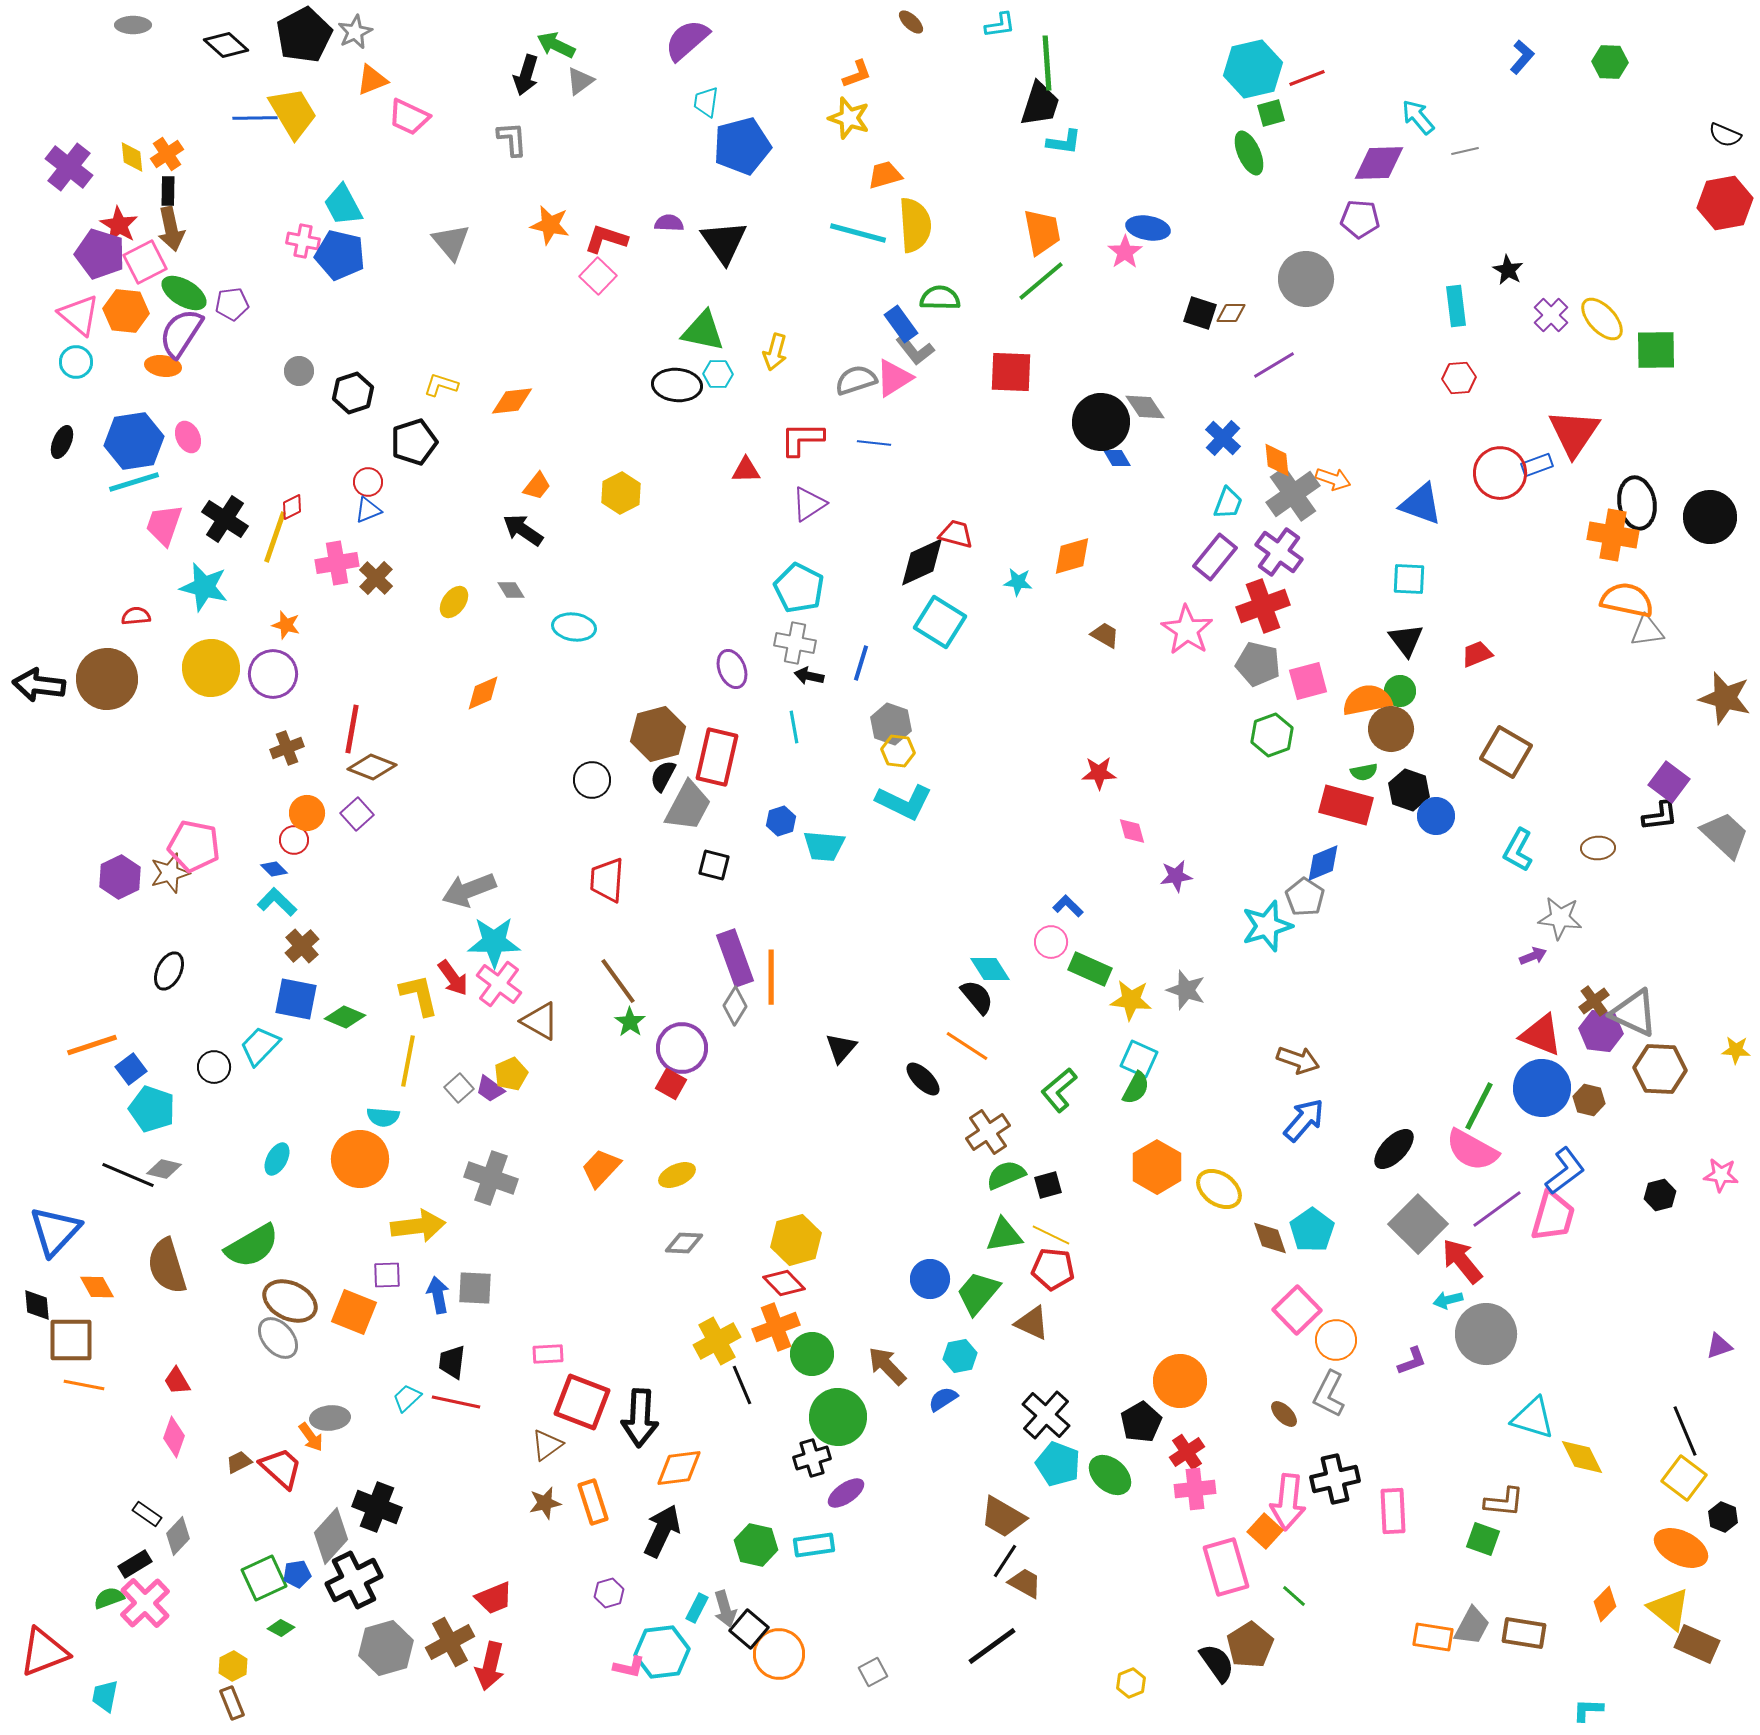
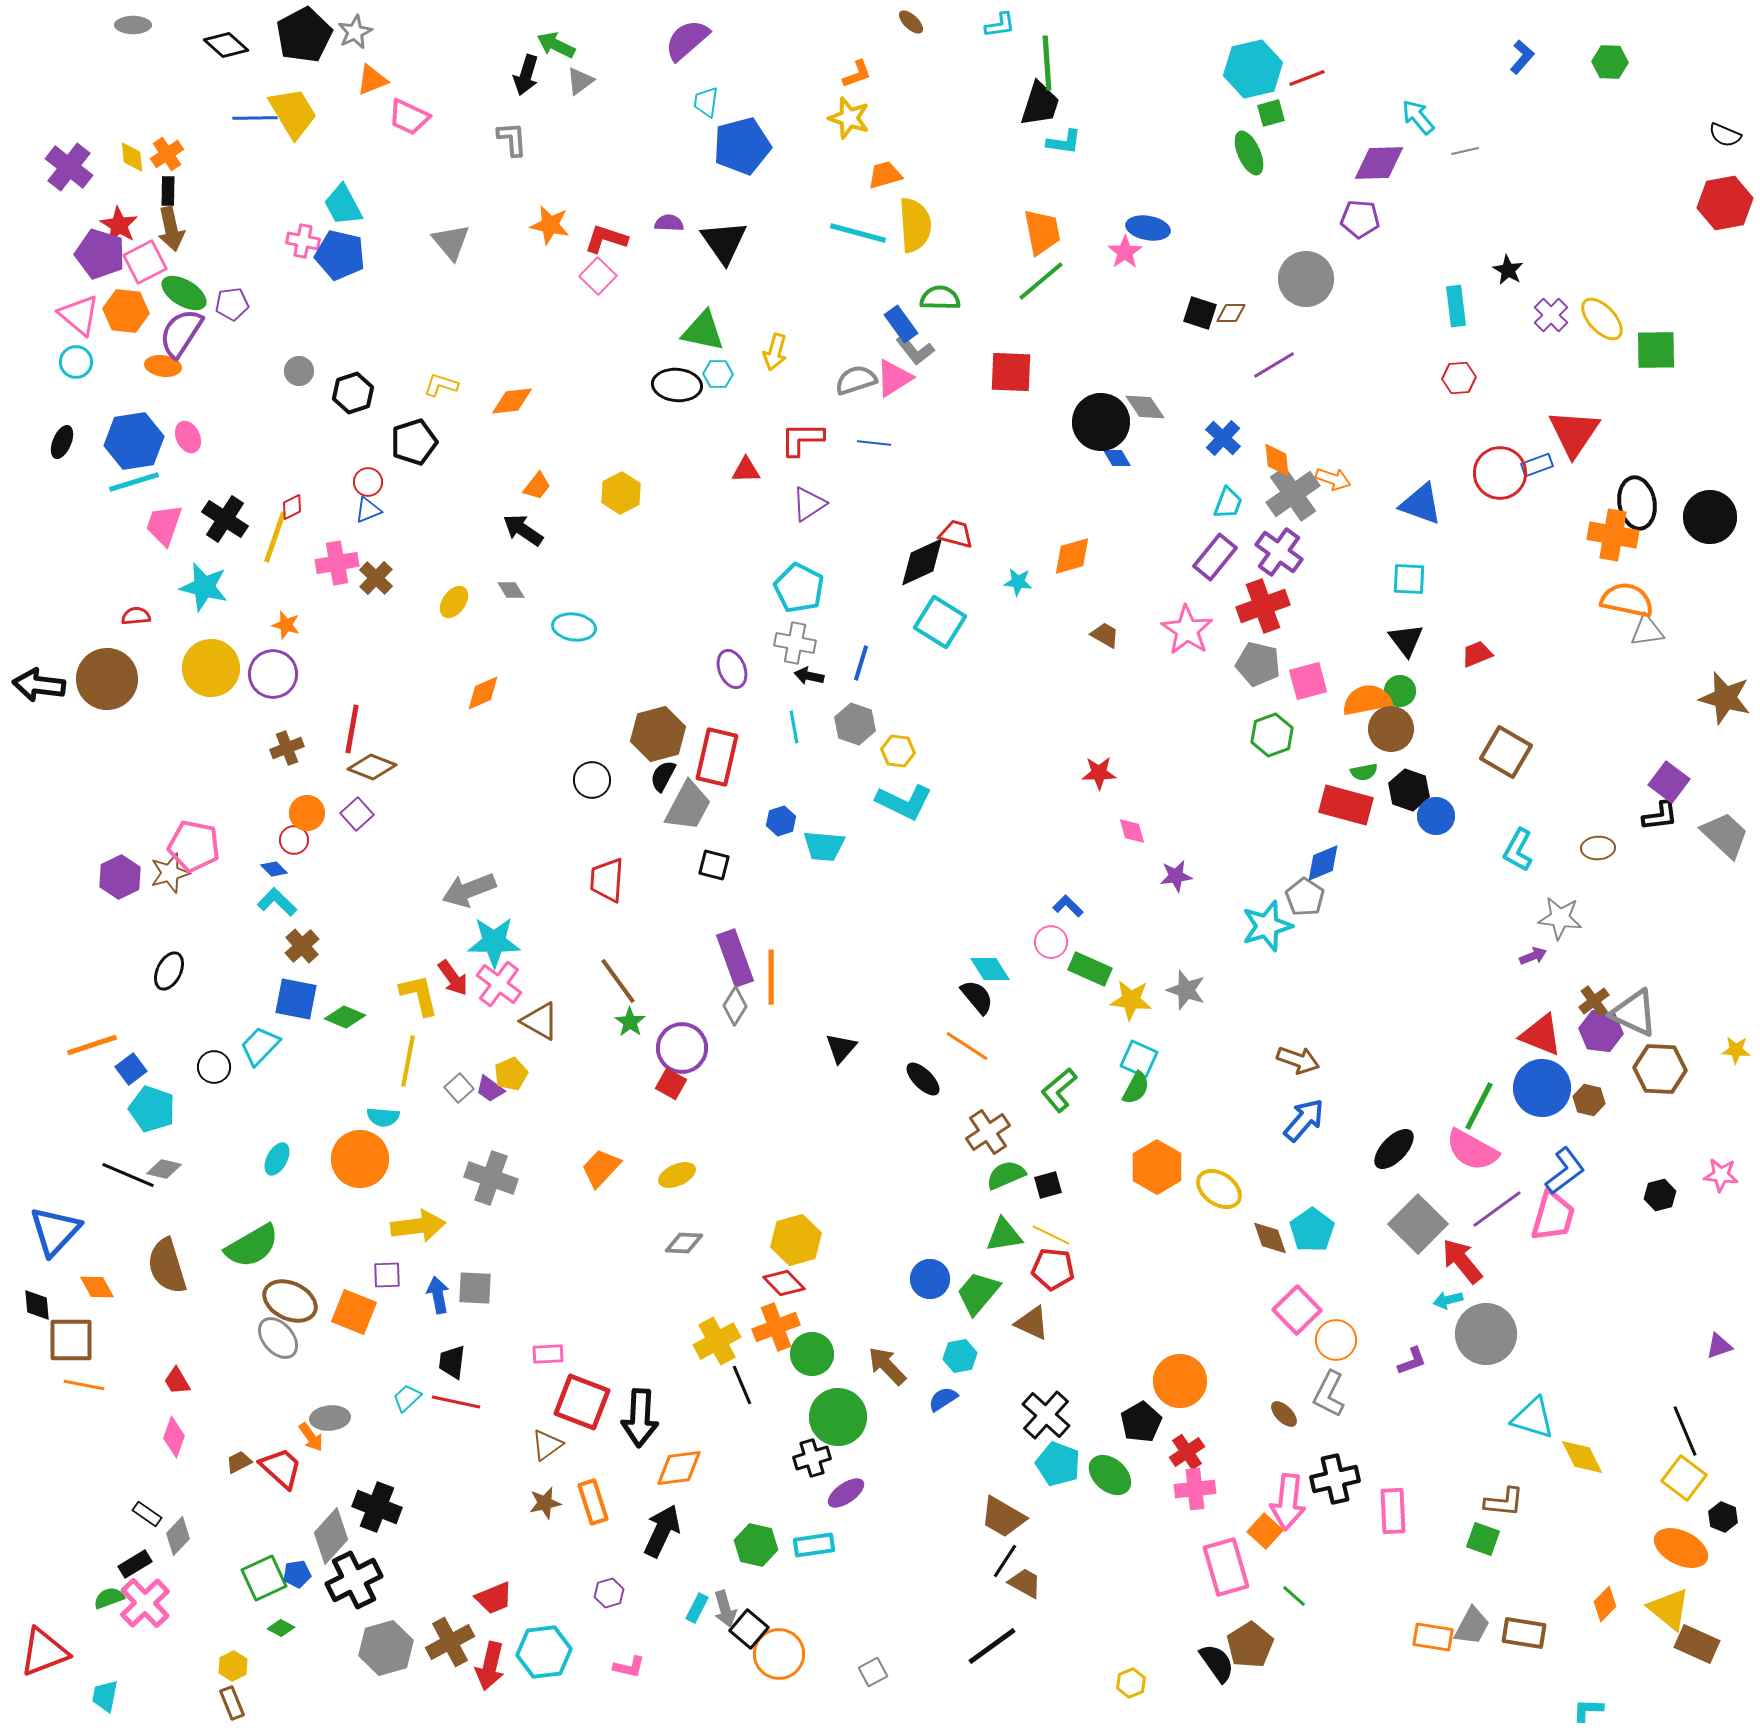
gray hexagon at (891, 724): moved 36 px left
cyan hexagon at (662, 1652): moved 118 px left
